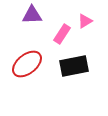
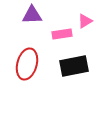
pink rectangle: rotated 48 degrees clockwise
red ellipse: rotated 36 degrees counterclockwise
